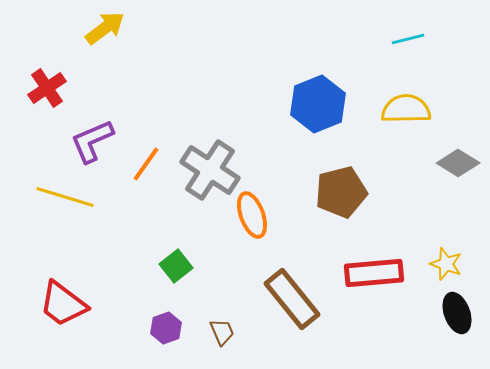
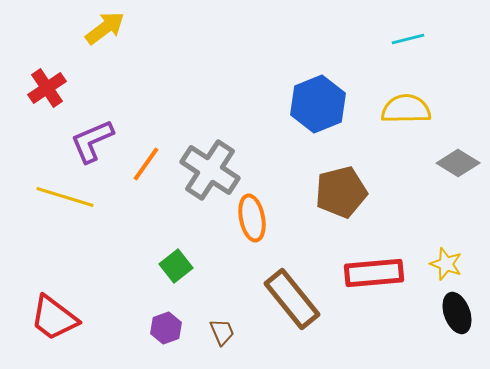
orange ellipse: moved 3 px down; rotated 9 degrees clockwise
red trapezoid: moved 9 px left, 14 px down
